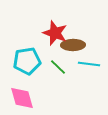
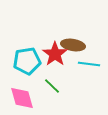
red star: moved 21 px down; rotated 15 degrees clockwise
brown ellipse: rotated 10 degrees clockwise
green line: moved 6 px left, 19 px down
